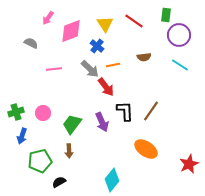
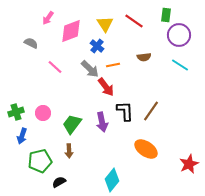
pink line: moved 1 px right, 2 px up; rotated 49 degrees clockwise
purple arrow: rotated 12 degrees clockwise
